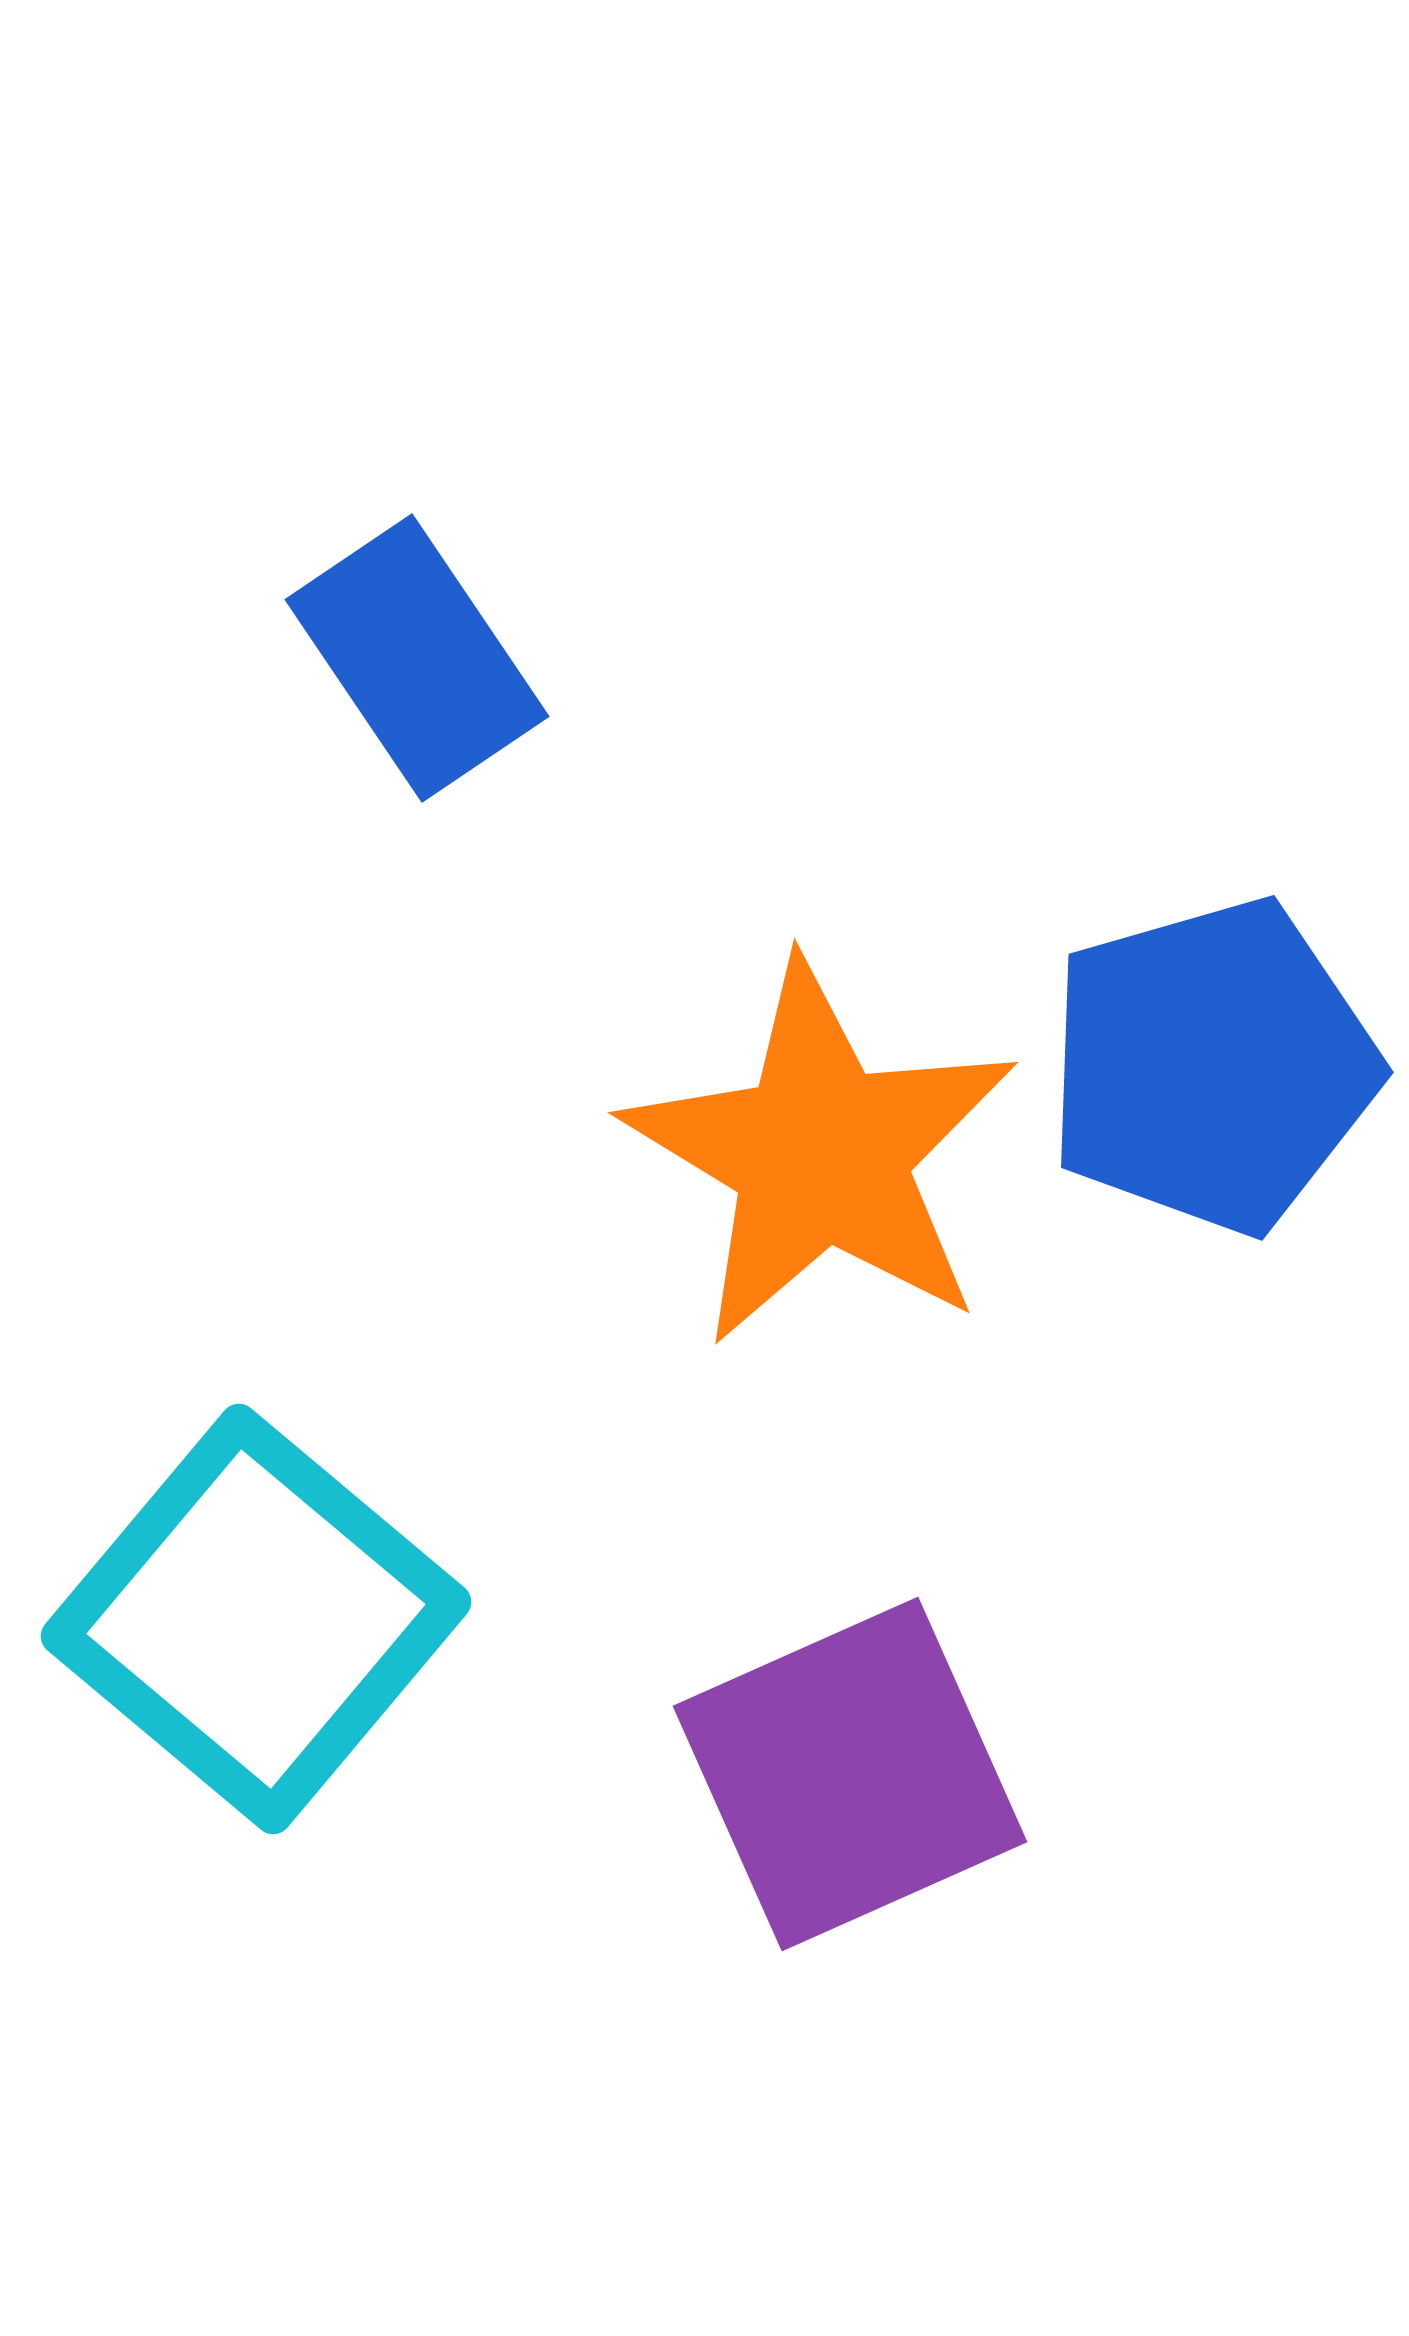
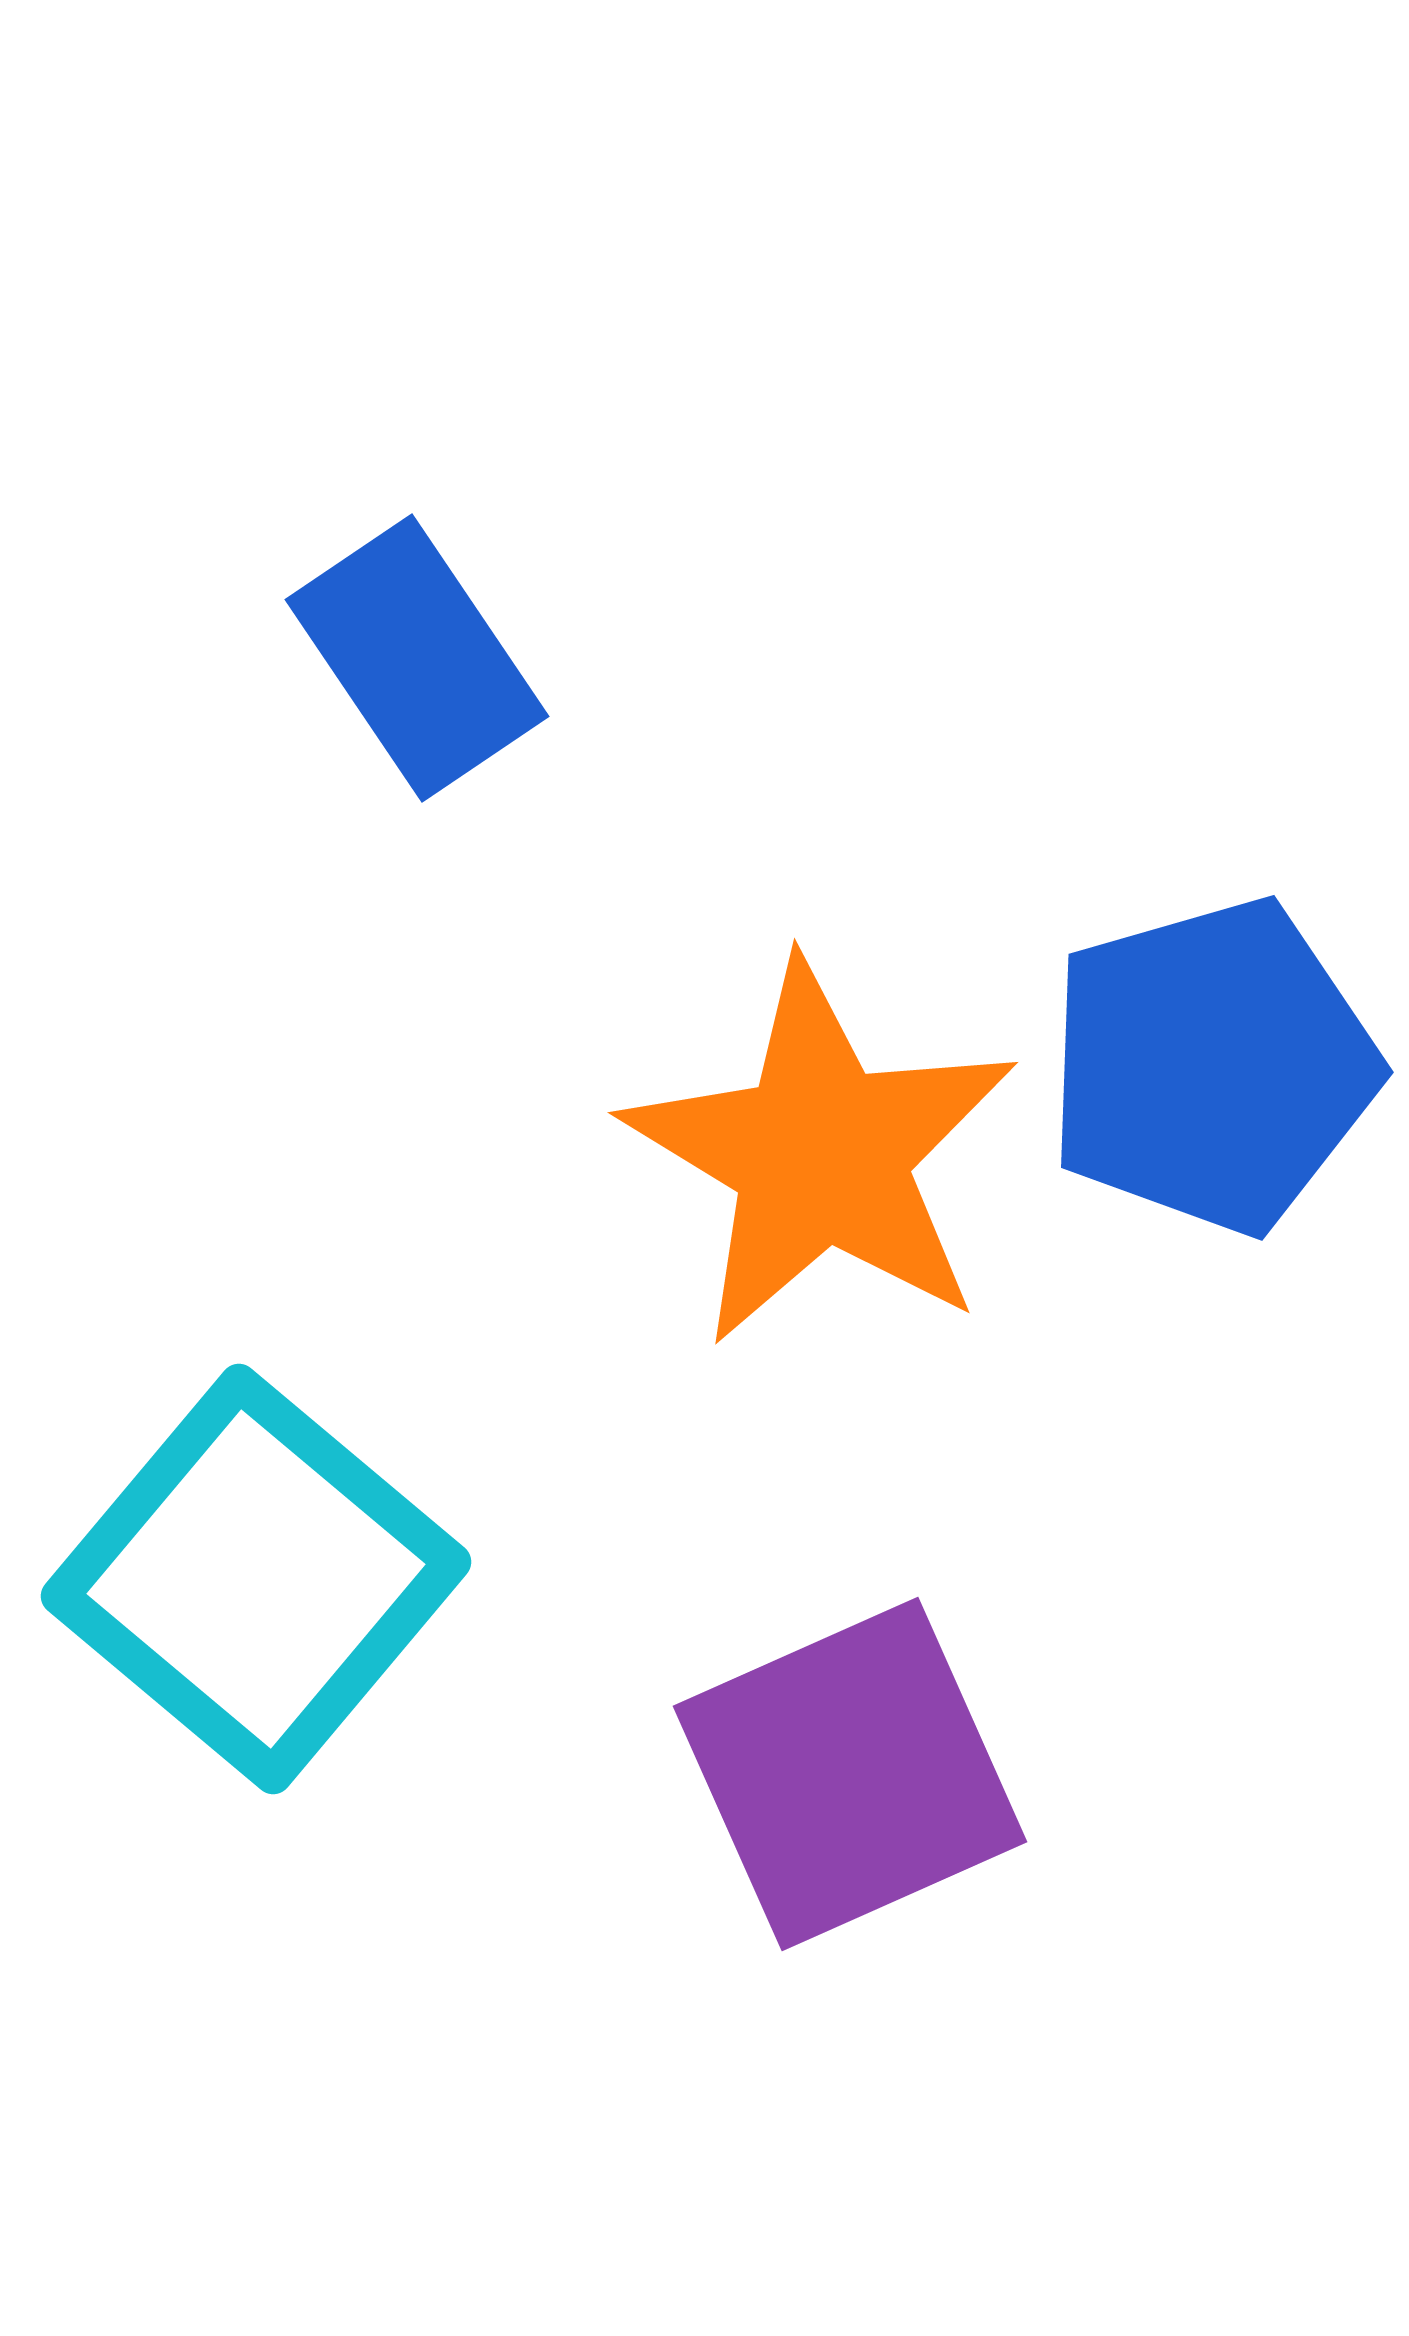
cyan square: moved 40 px up
